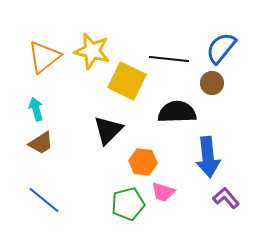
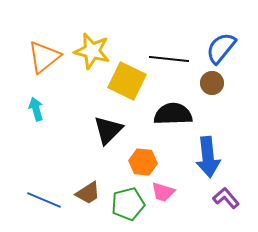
black semicircle: moved 4 px left, 2 px down
brown trapezoid: moved 47 px right, 50 px down
blue line: rotated 16 degrees counterclockwise
